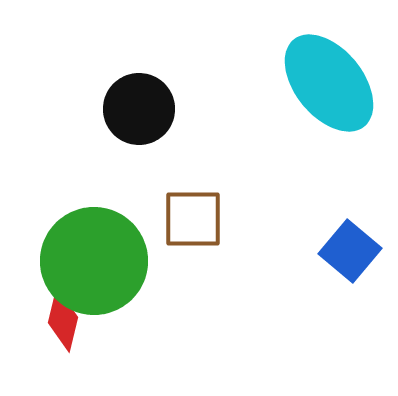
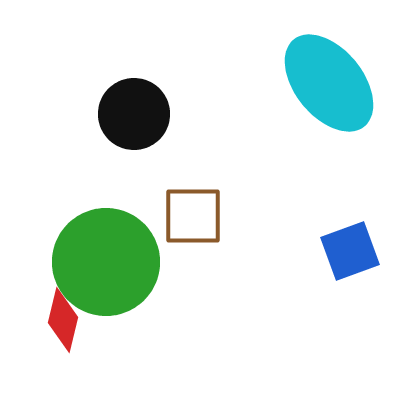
black circle: moved 5 px left, 5 px down
brown square: moved 3 px up
blue square: rotated 30 degrees clockwise
green circle: moved 12 px right, 1 px down
